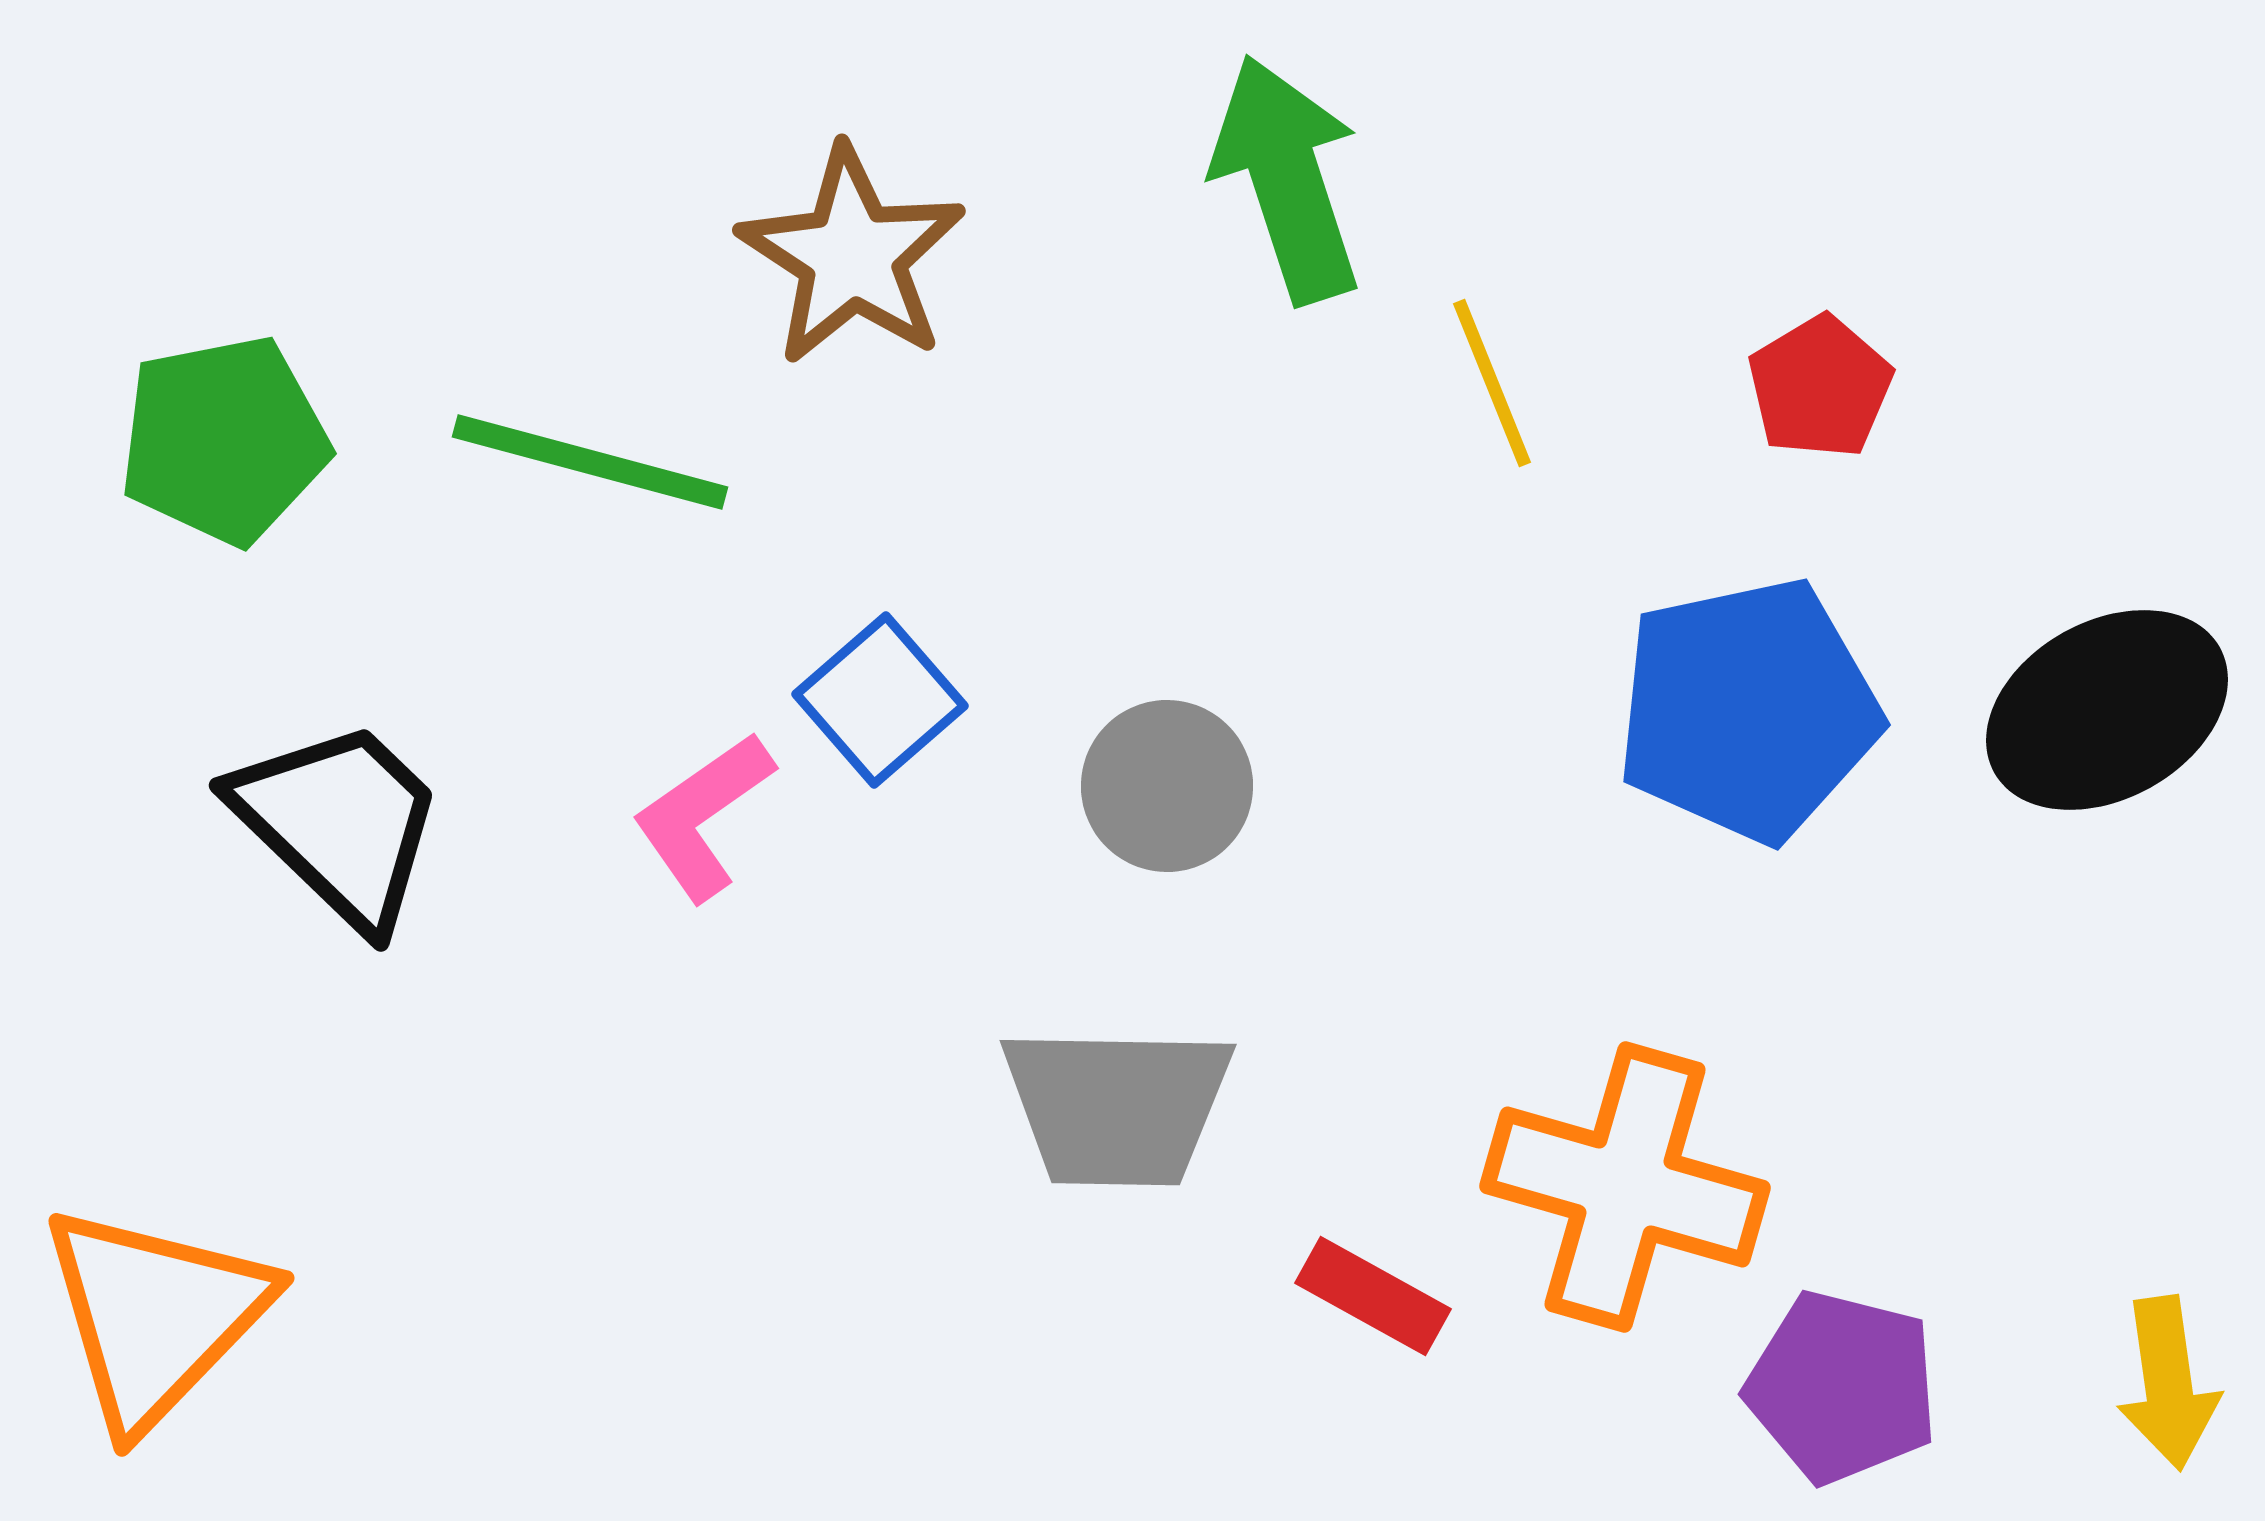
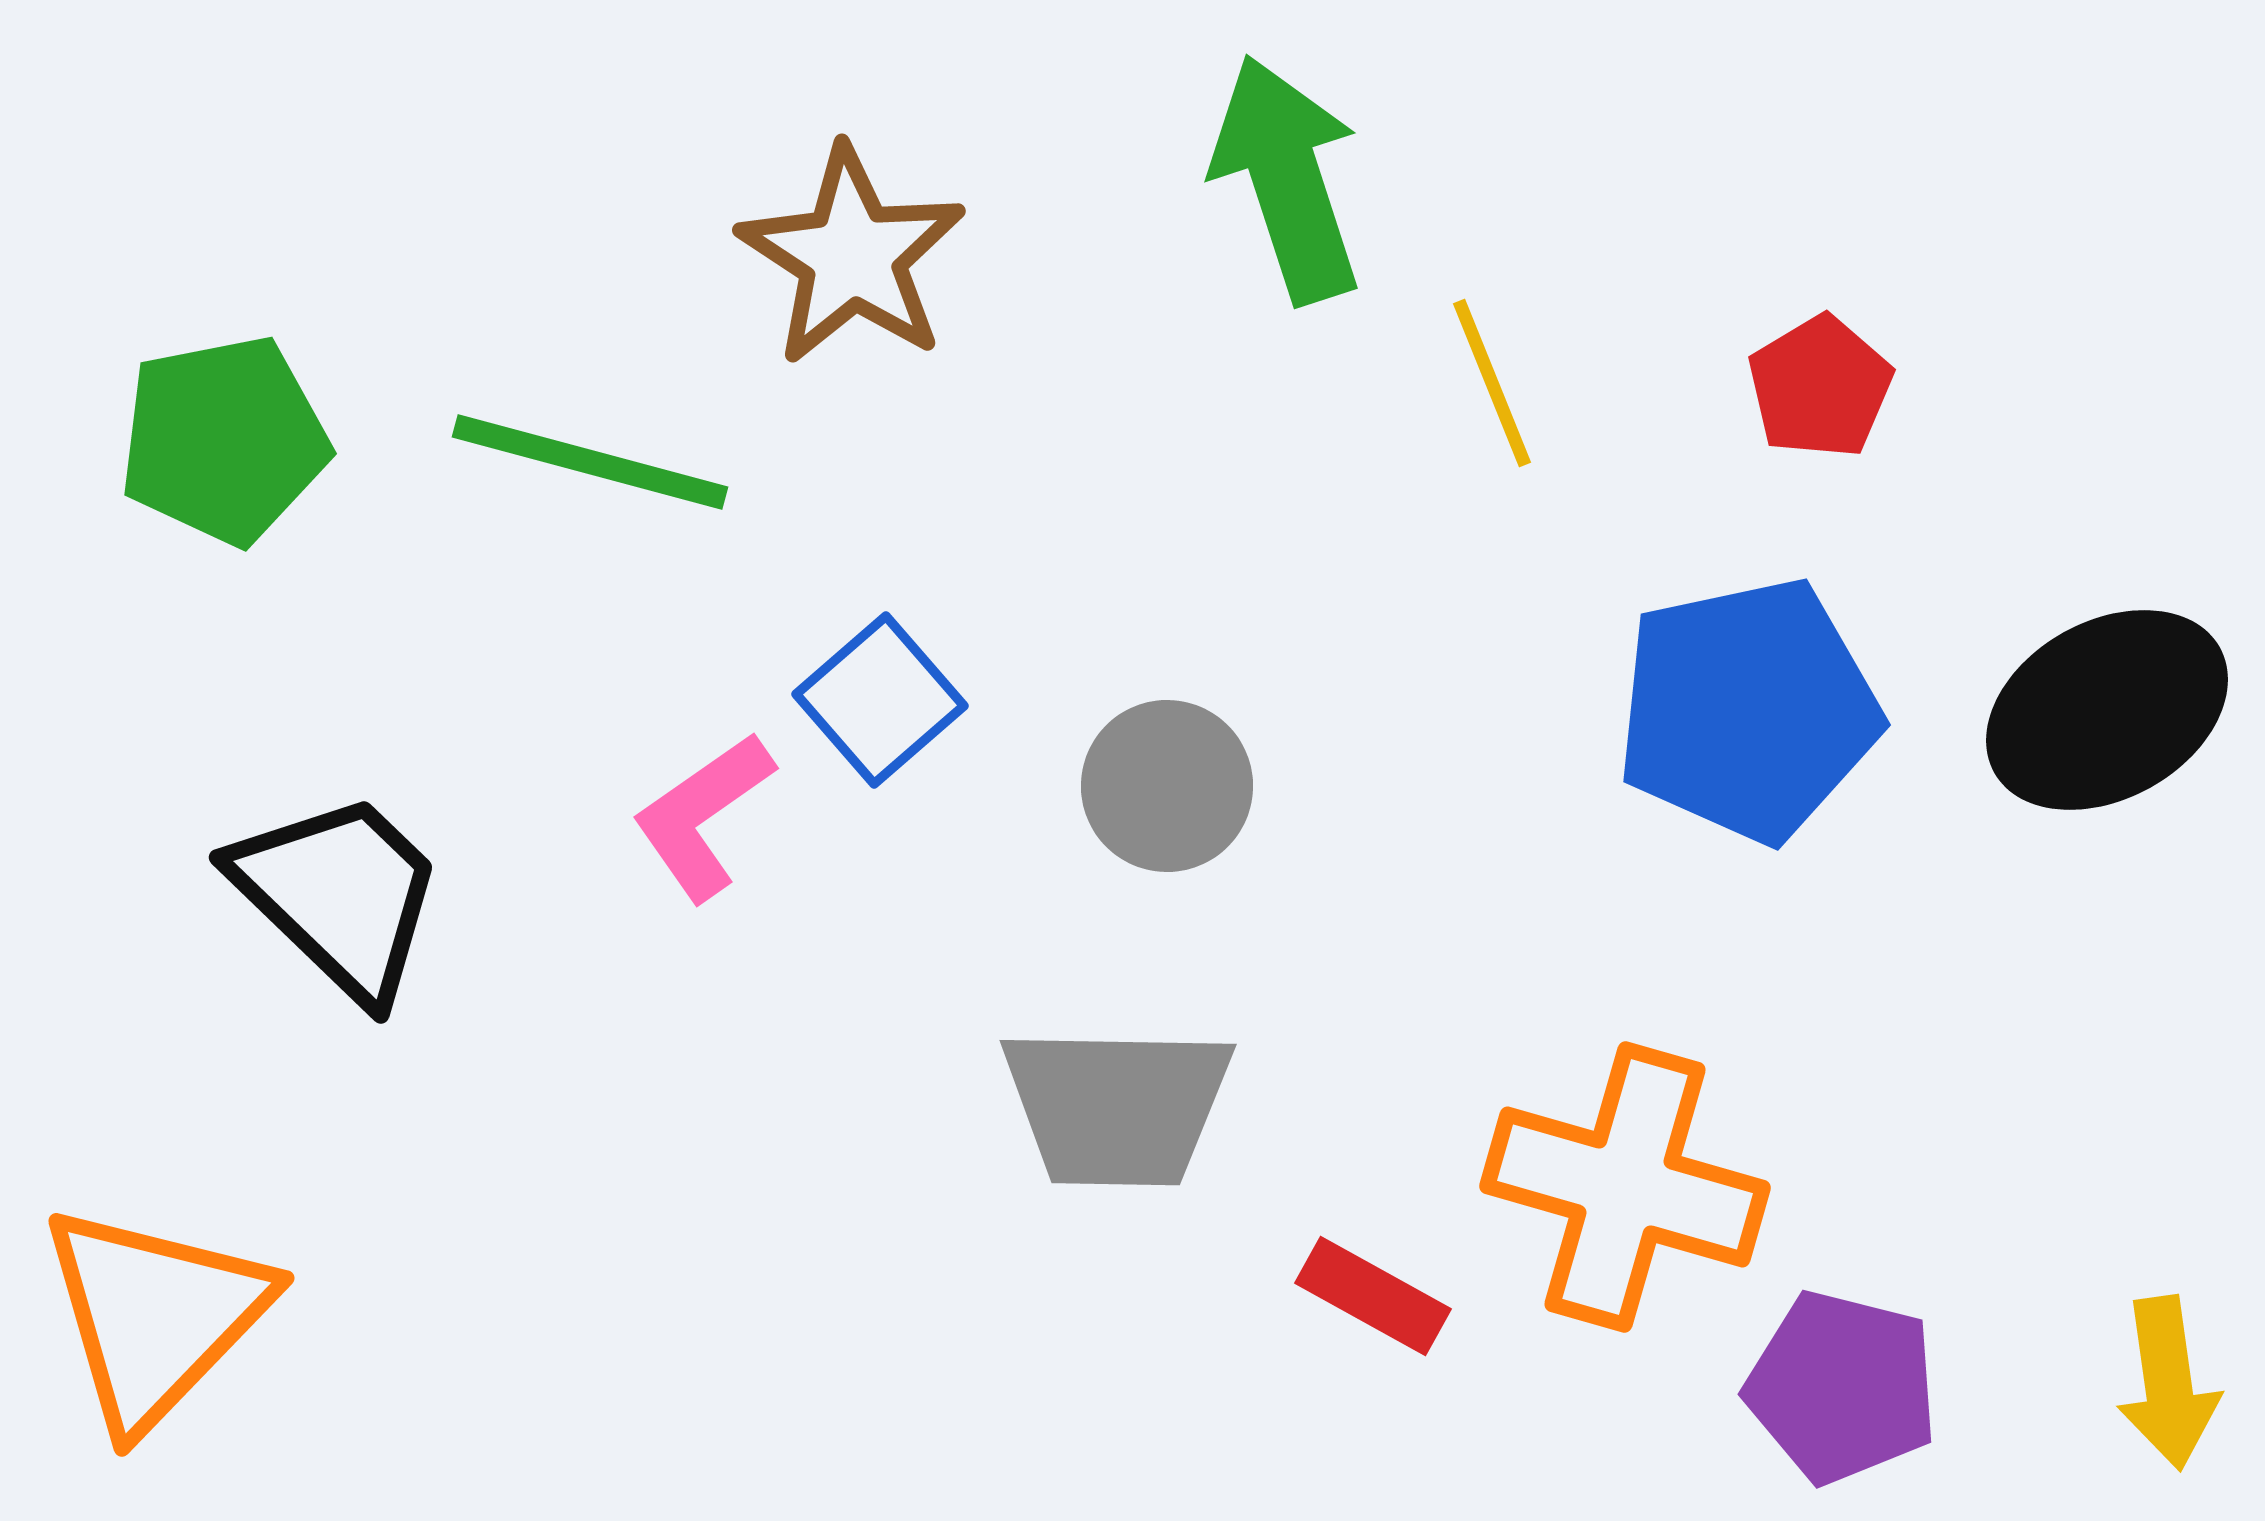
black trapezoid: moved 72 px down
